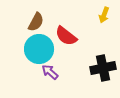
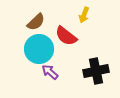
yellow arrow: moved 20 px left
brown semicircle: rotated 18 degrees clockwise
black cross: moved 7 px left, 3 px down
